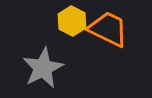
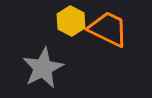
yellow hexagon: moved 1 px left
